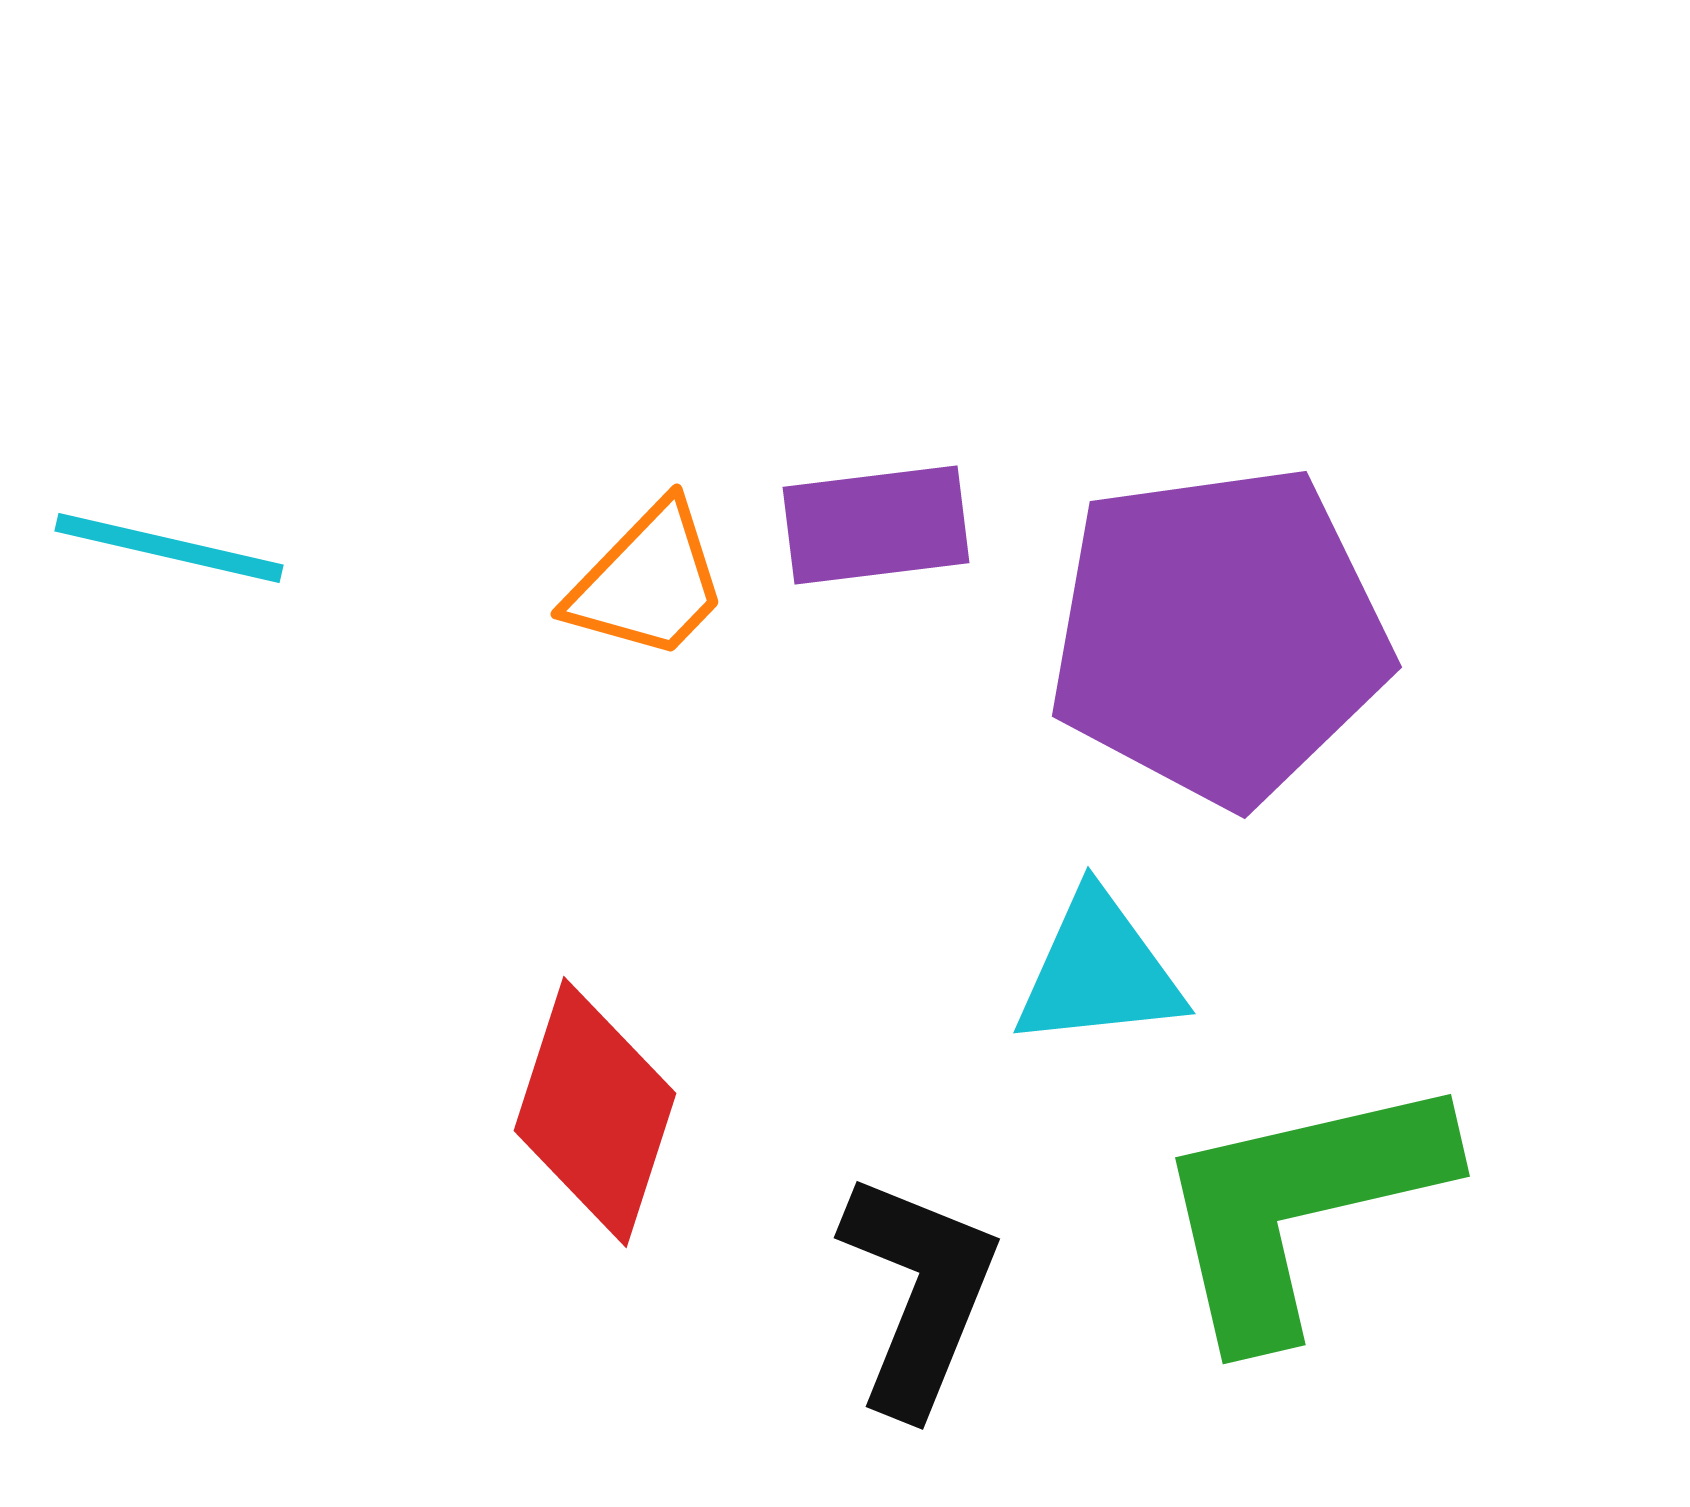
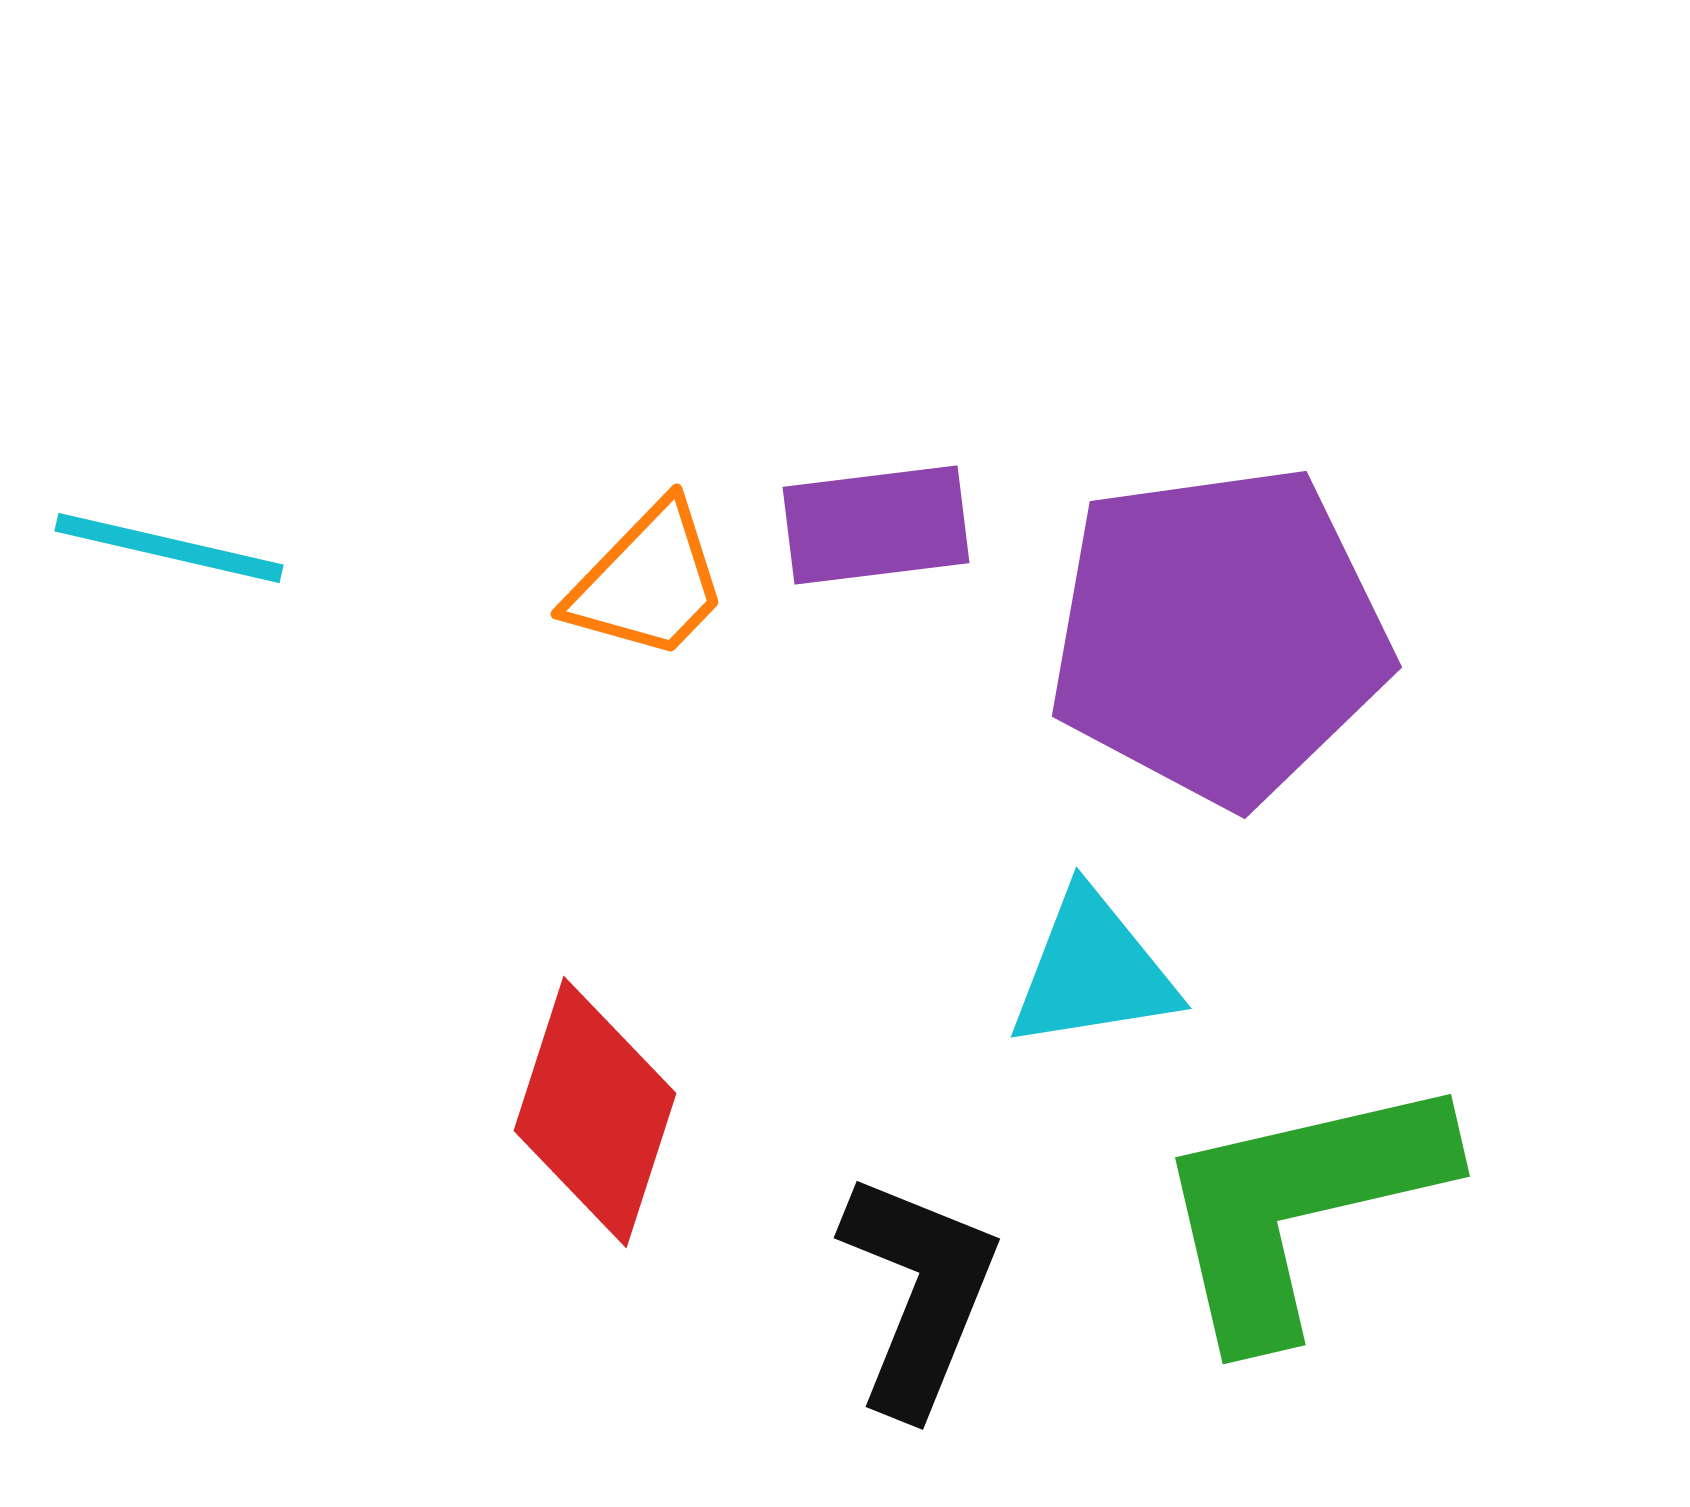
cyan triangle: moved 6 px left; rotated 3 degrees counterclockwise
